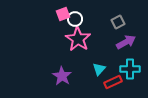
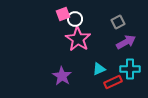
cyan triangle: rotated 24 degrees clockwise
